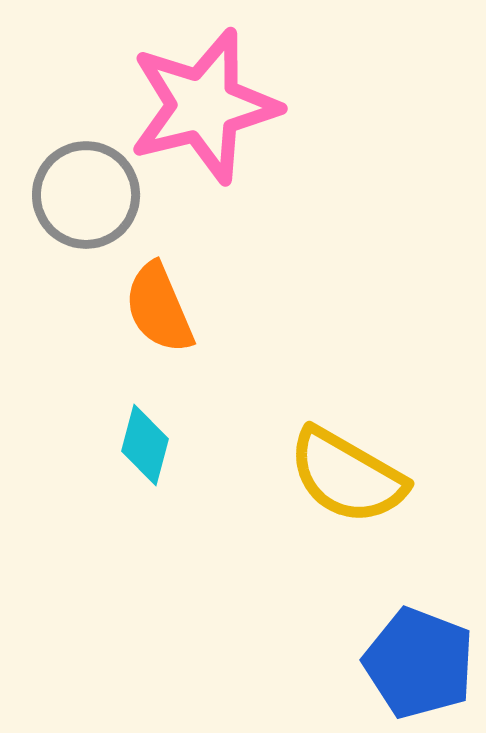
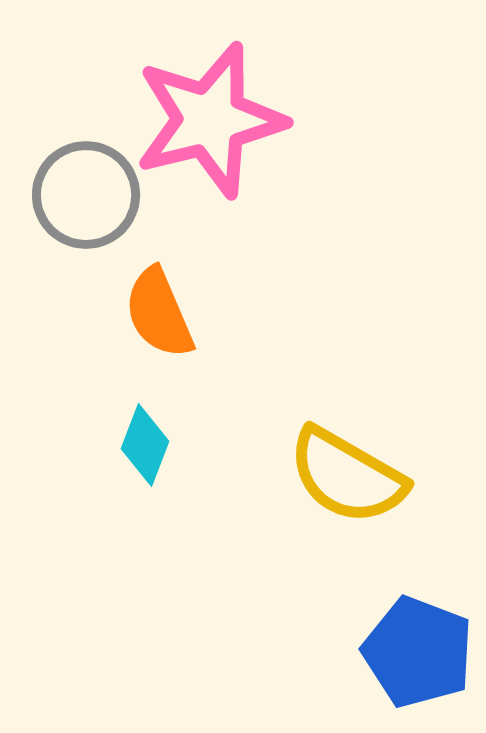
pink star: moved 6 px right, 14 px down
orange semicircle: moved 5 px down
cyan diamond: rotated 6 degrees clockwise
blue pentagon: moved 1 px left, 11 px up
